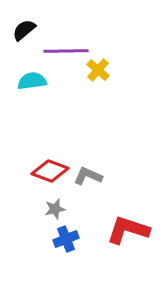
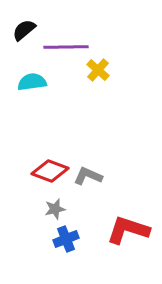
purple line: moved 4 px up
cyan semicircle: moved 1 px down
